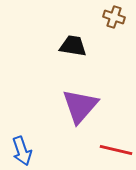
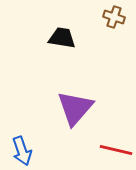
black trapezoid: moved 11 px left, 8 px up
purple triangle: moved 5 px left, 2 px down
